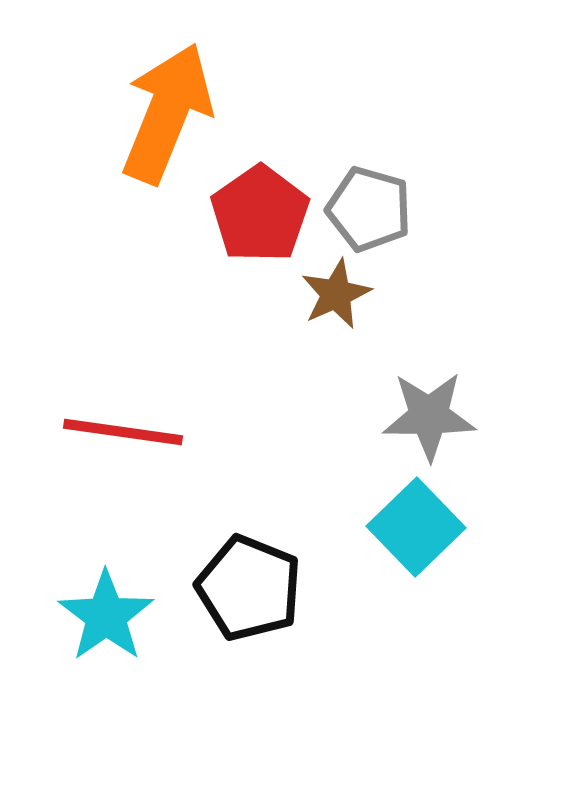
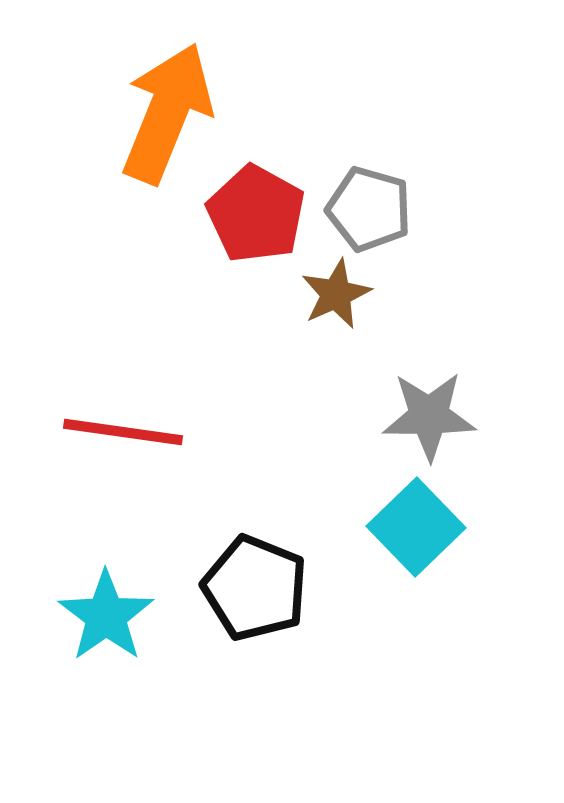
red pentagon: moved 4 px left; rotated 8 degrees counterclockwise
black pentagon: moved 6 px right
